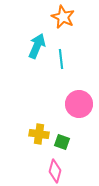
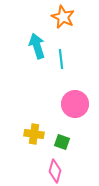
cyan arrow: rotated 40 degrees counterclockwise
pink circle: moved 4 px left
yellow cross: moved 5 px left
